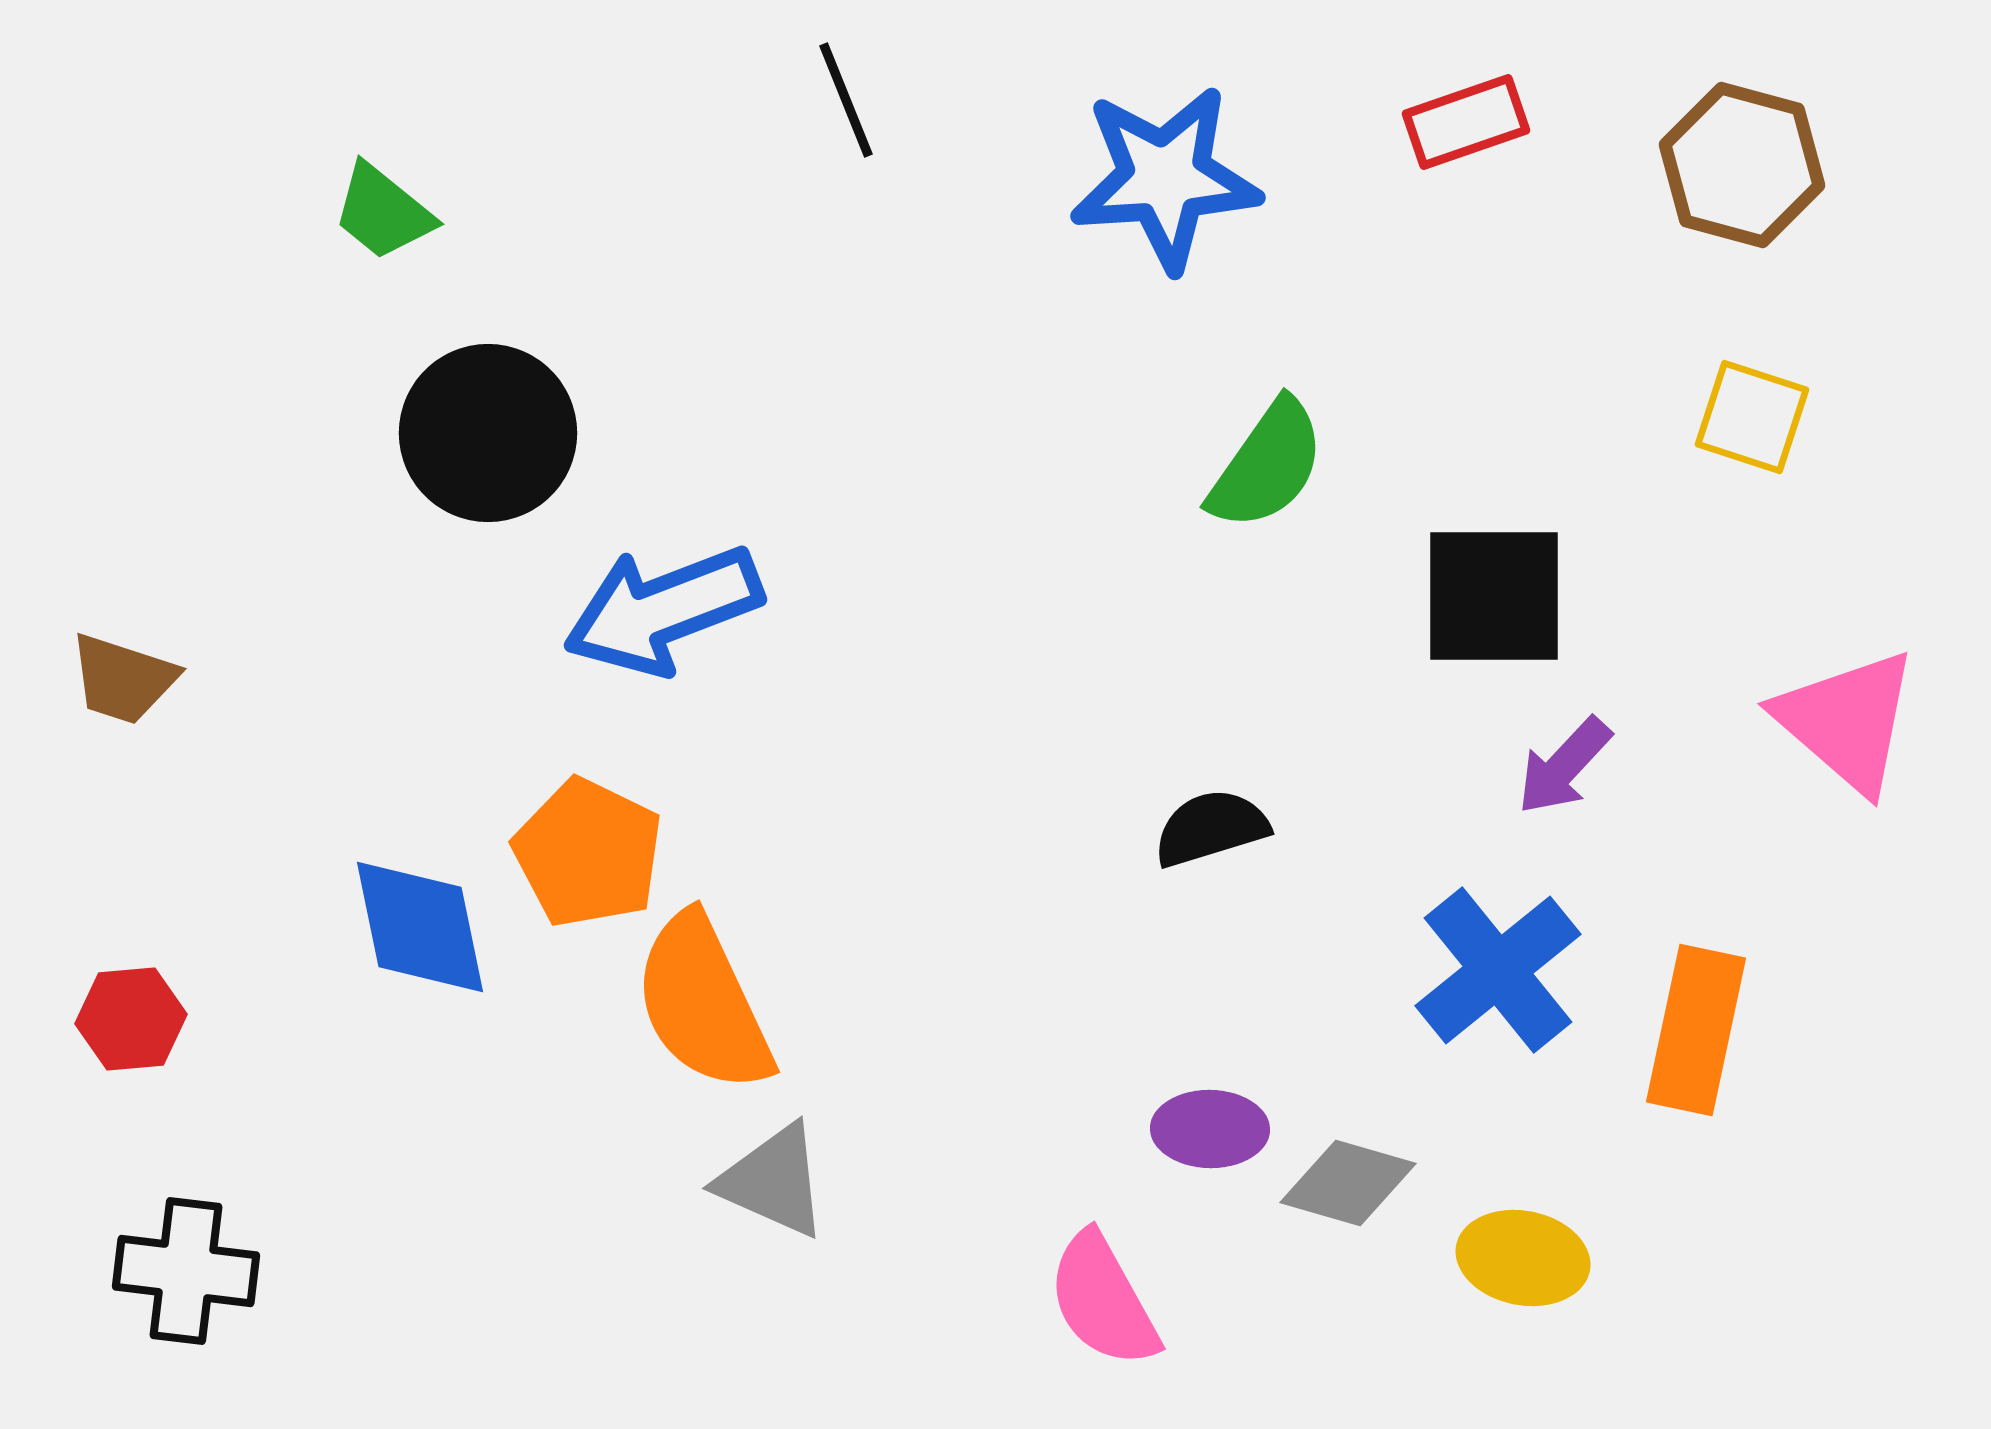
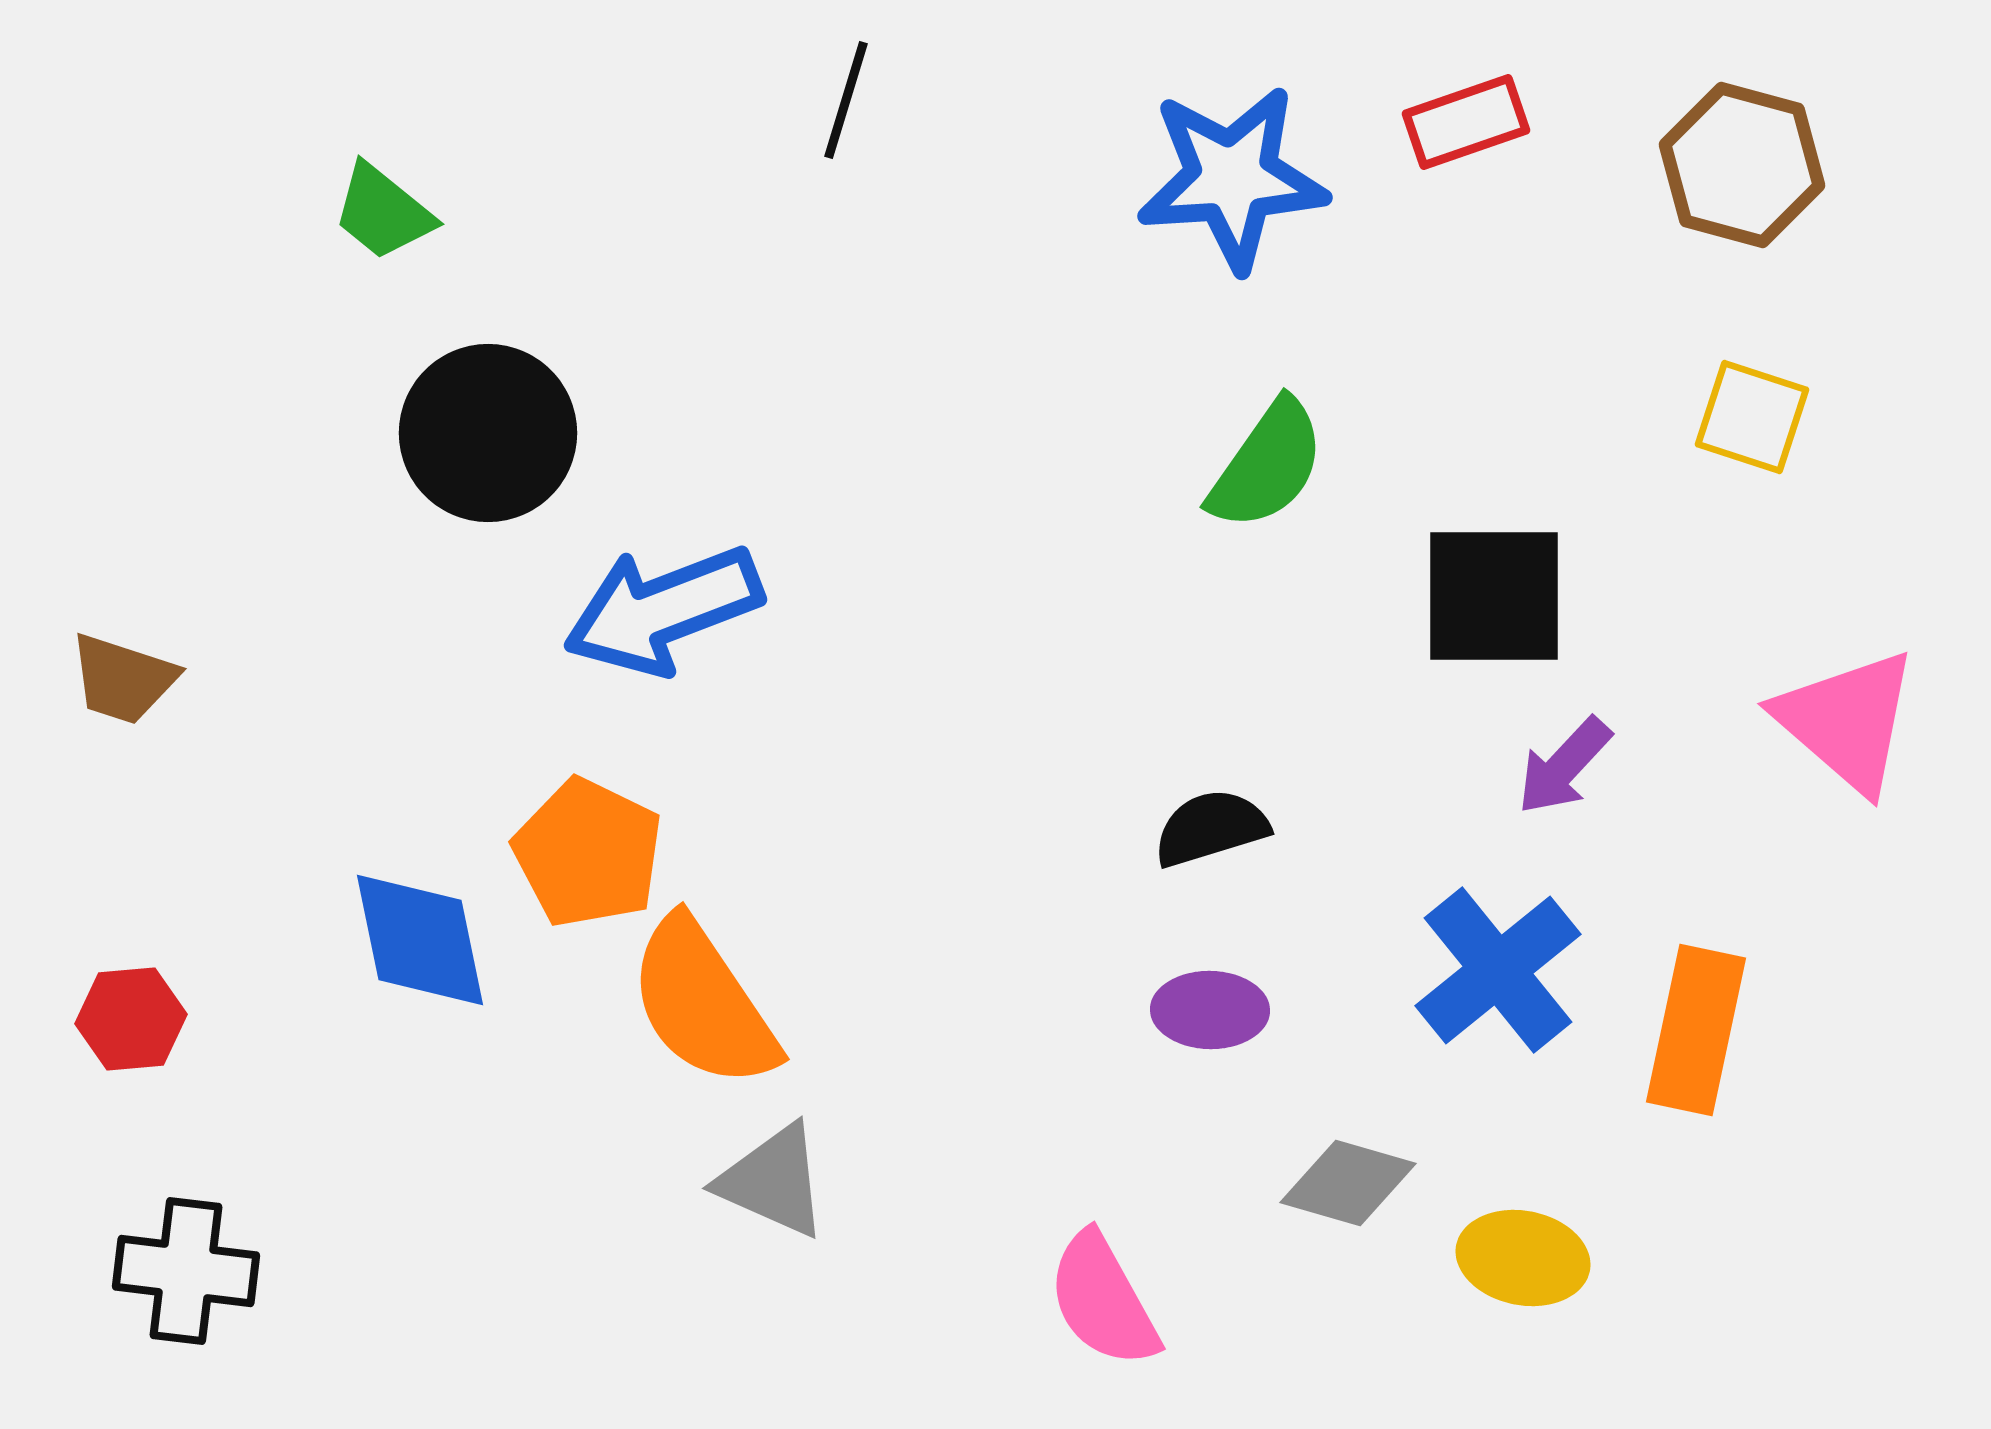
black line: rotated 39 degrees clockwise
blue star: moved 67 px right
blue diamond: moved 13 px down
orange semicircle: rotated 9 degrees counterclockwise
purple ellipse: moved 119 px up
